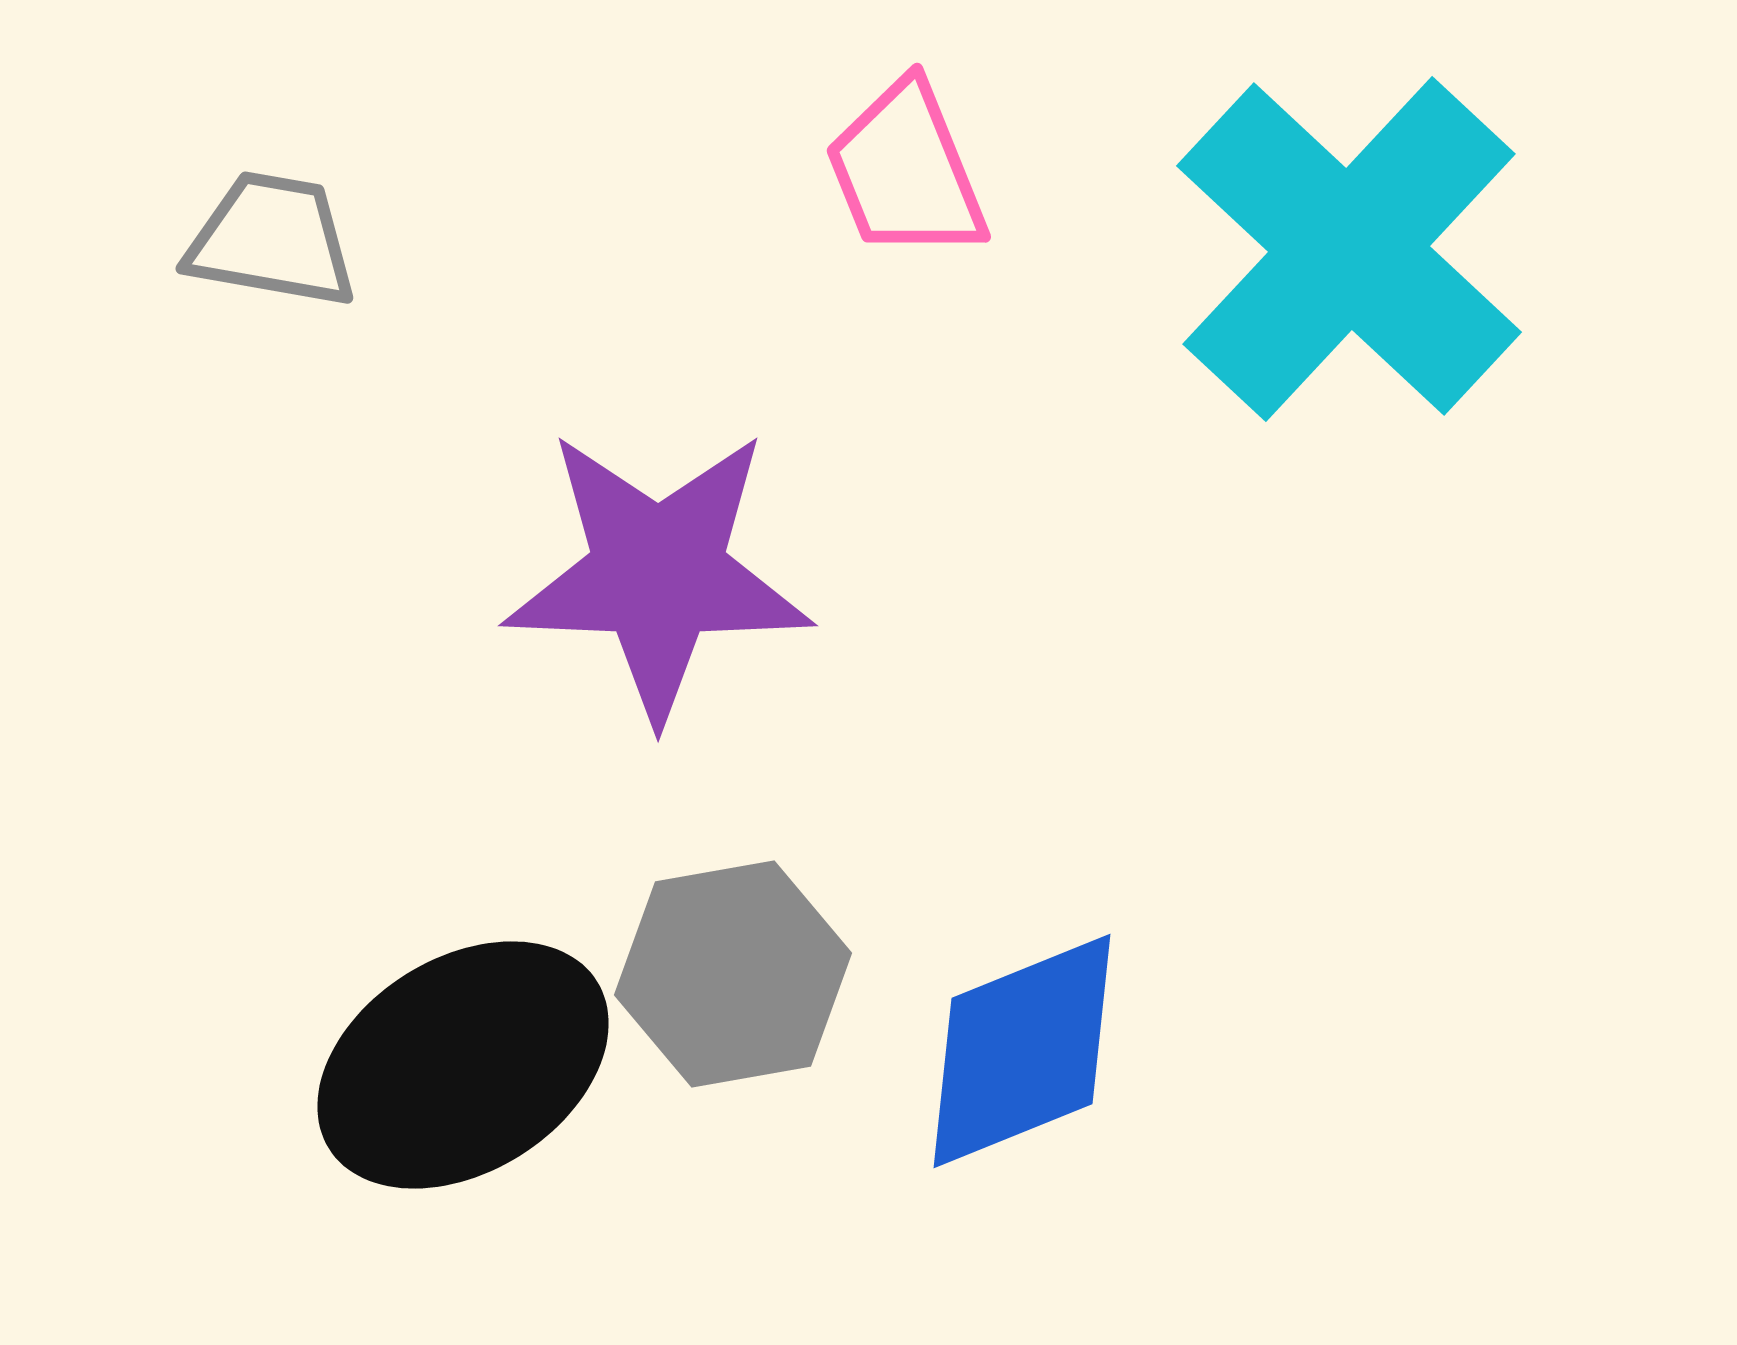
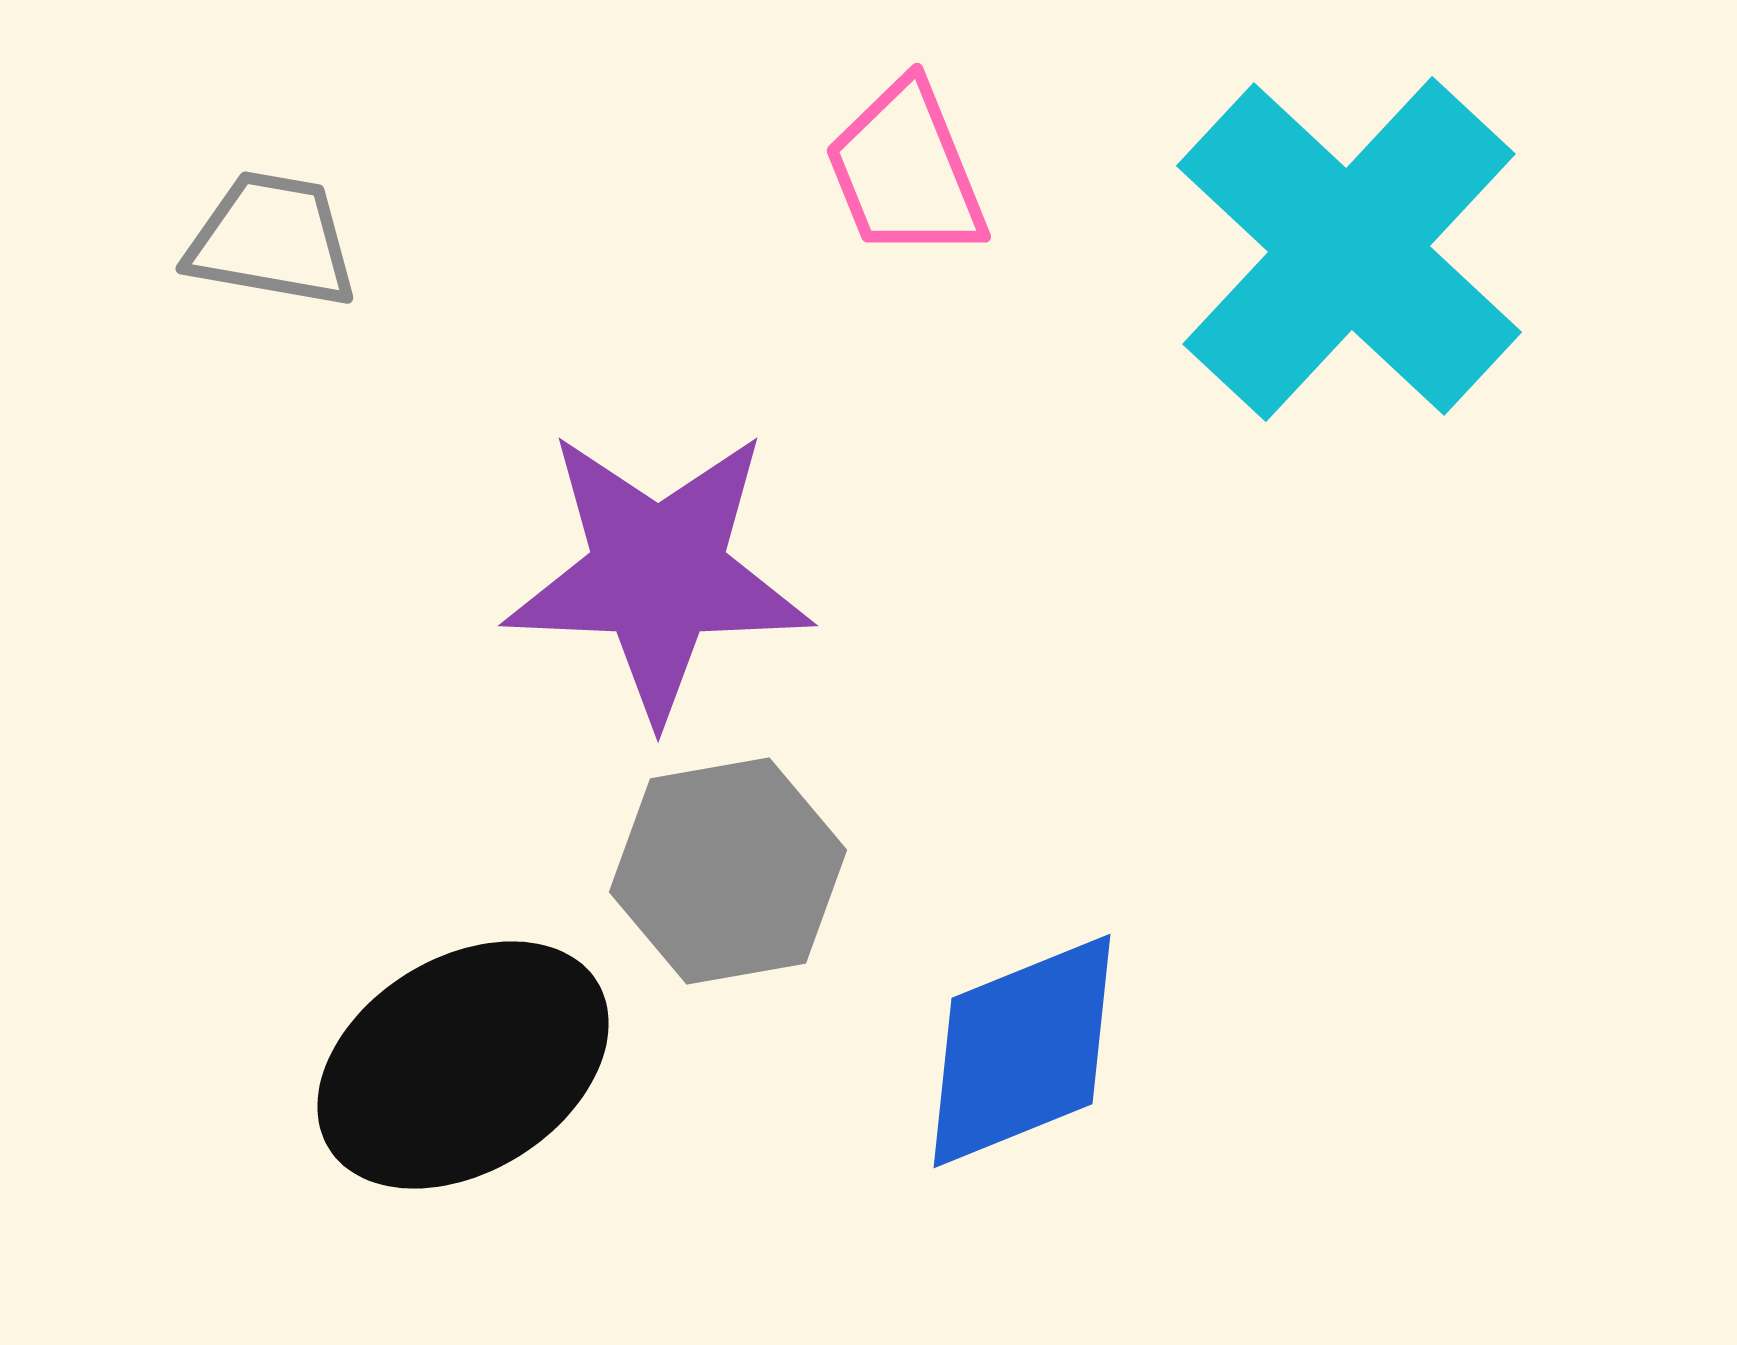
gray hexagon: moved 5 px left, 103 px up
